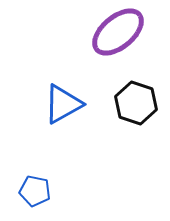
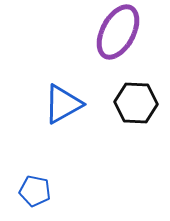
purple ellipse: rotated 22 degrees counterclockwise
black hexagon: rotated 15 degrees counterclockwise
